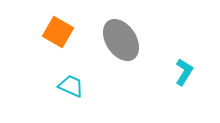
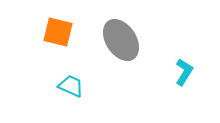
orange square: rotated 16 degrees counterclockwise
